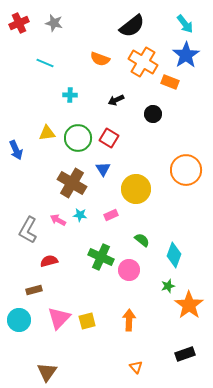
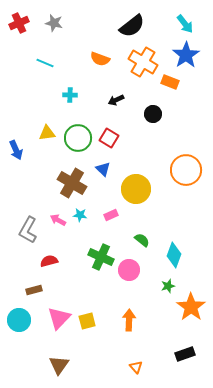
blue triangle: rotated 14 degrees counterclockwise
orange star: moved 2 px right, 2 px down
brown triangle: moved 12 px right, 7 px up
